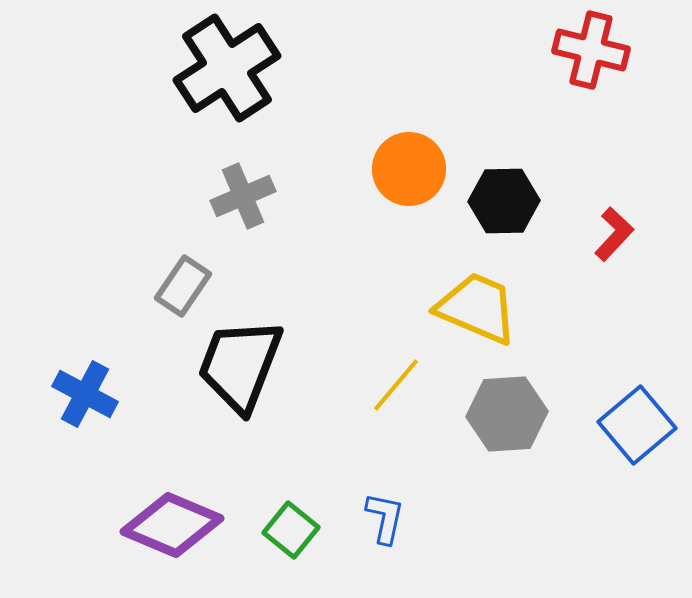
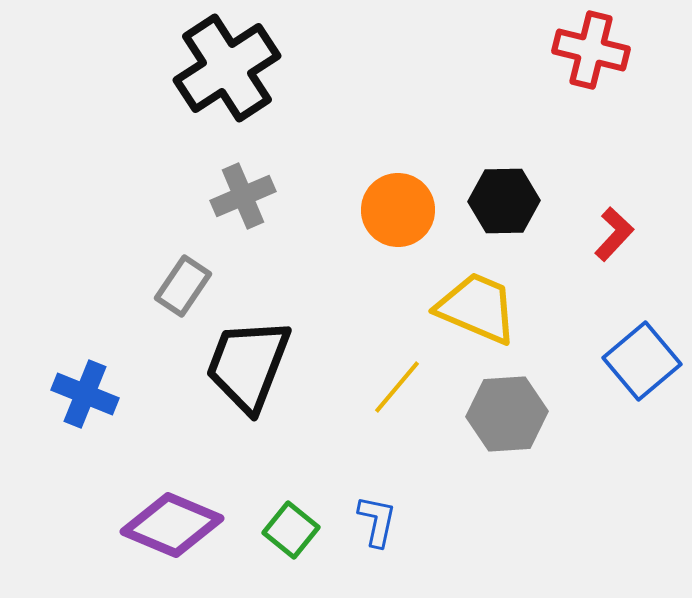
orange circle: moved 11 px left, 41 px down
black trapezoid: moved 8 px right
yellow line: moved 1 px right, 2 px down
blue cross: rotated 6 degrees counterclockwise
blue square: moved 5 px right, 64 px up
blue L-shape: moved 8 px left, 3 px down
